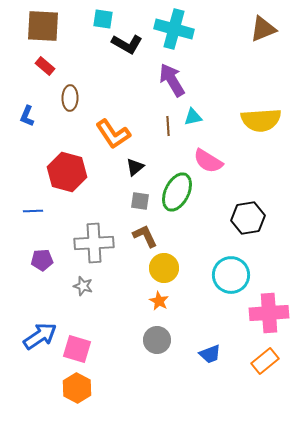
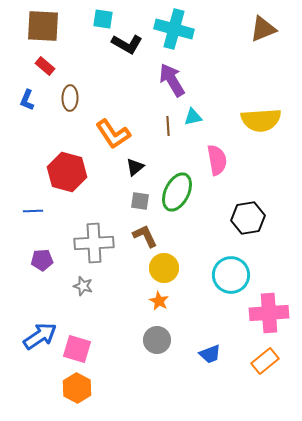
blue L-shape: moved 16 px up
pink semicircle: moved 9 px right, 1 px up; rotated 132 degrees counterclockwise
